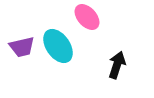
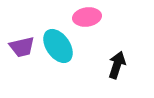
pink ellipse: rotated 56 degrees counterclockwise
